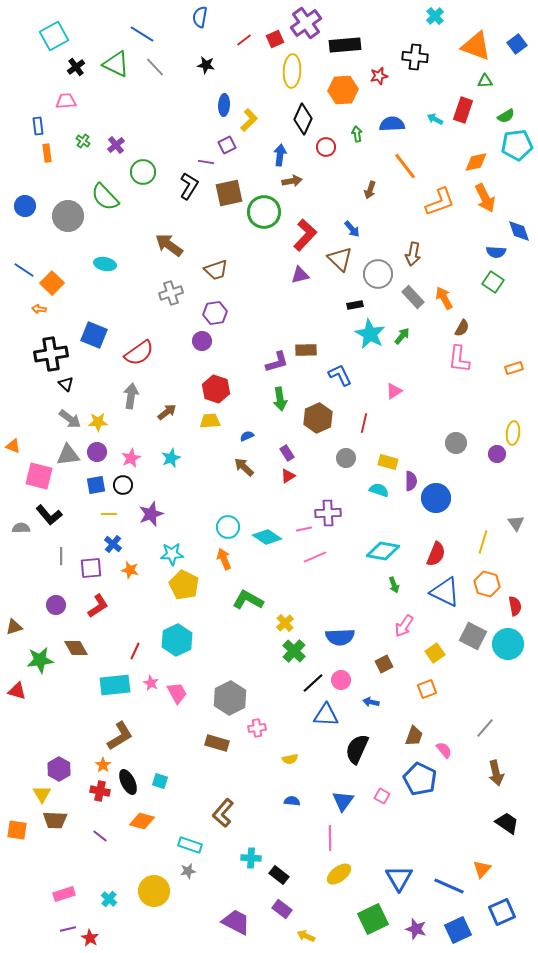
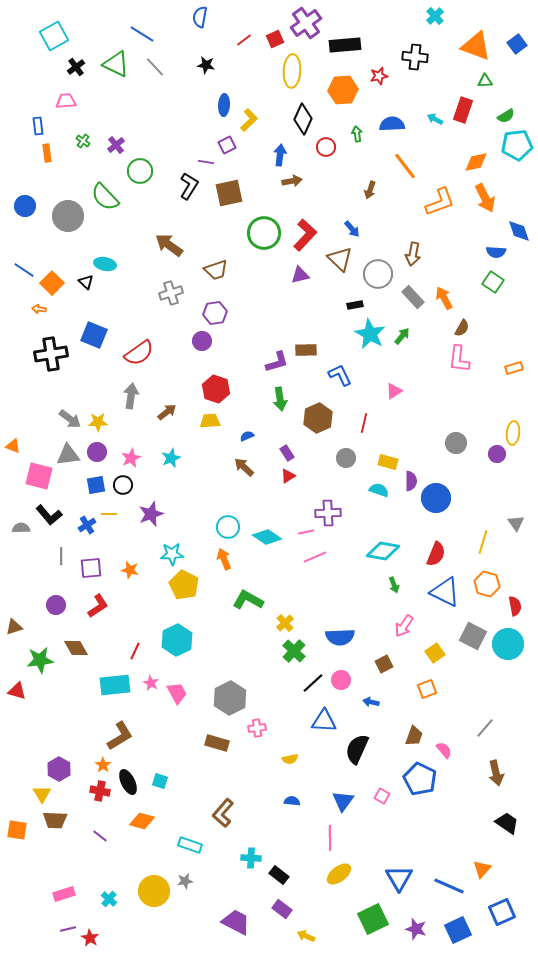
green circle at (143, 172): moved 3 px left, 1 px up
green circle at (264, 212): moved 21 px down
black triangle at (66, 384): moved 20 px right, 102 px up
pink line at (304, 529): moved 2 px right, 3 px down
blue cross at (113, 544): moved 26 px left, 19 px up; rotated 18 degrees clockwise
blue triangle at (326, 715): moved 2 px left, 6 px down
gray star at (188, 871): moved 3 px left, 10 px down
